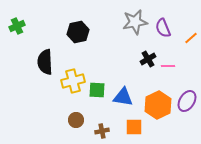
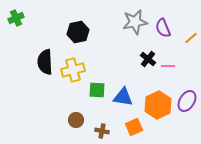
green cross: moved 1 px left, 8 px up
black cross: rotated 21 degrees counterclockwise
yellow cross: moved 11 px up
orange square: rotated 24 degrees counterclockwise
brown cross: rotated 24 degrees clockwise
